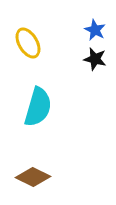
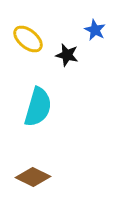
yellow ellipse: moved 4 px up; rotated 20 degrees counterclockwise
black star: moved 28 px left, 4 px up
